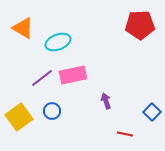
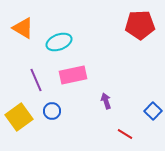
cyan ellipse: moved 1 px right
purple line: moved 6 px left, 2 px down; rotated 75 degrees counterclockwise
blue square: moved 1 px right, 1 px up
red line: rotated 21 degrees clockwise
